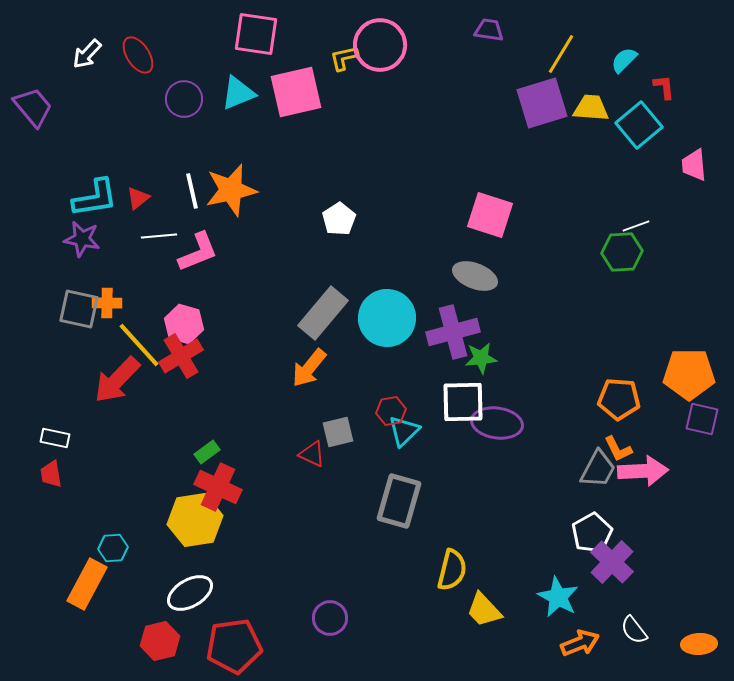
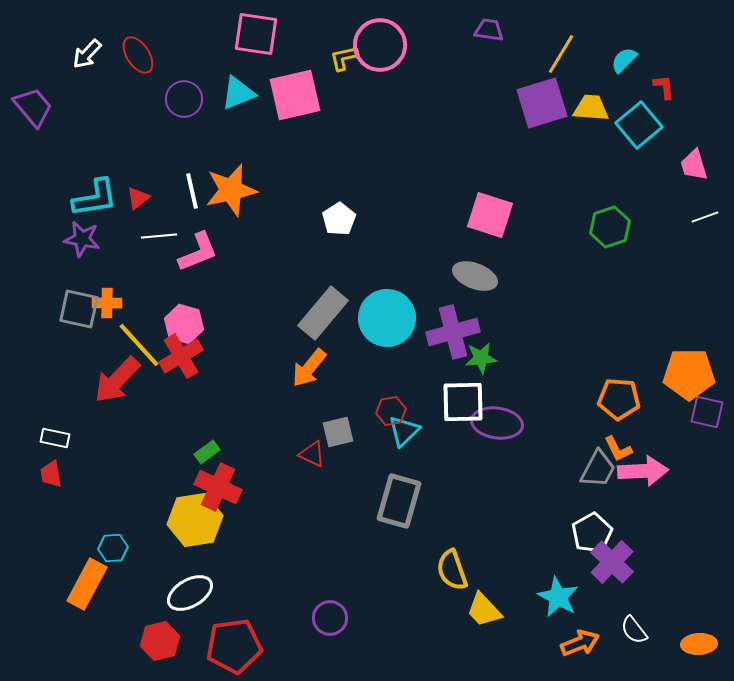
pink square at (296, 92): moved 1 px left, 3 px down
pink trapezoid at (694, 165): rotated 12 degrees counterclockwise
white line at (636, 226): moved 69 px right, 9 px up
green hexagon at (622, 252): moved 12 px left, 25 px up; rotated 15 degrees counterclockwise
purple square at (702, 419): moved 5 px right, 7 px up
yellow semicircle at (452, 570): rotated 147 degrees clockwise
